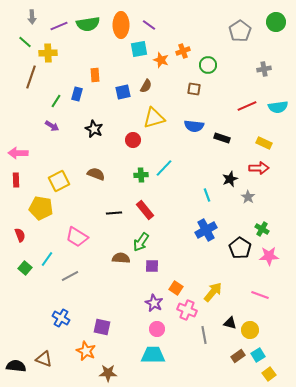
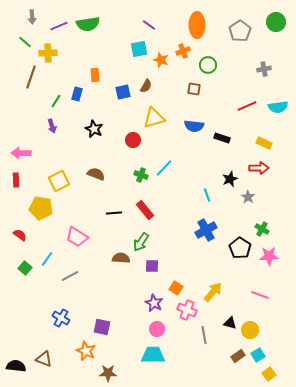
orange ellipse at (121, 25): moved 76 px right
purple arrow at (52, 126): rotated 40 degrees clockwise
pink arrow at (18, 153): moved 3 px right
green cross at (141, 175): rotated 24 degrees clockwise
red semicircle at (20, 235): rotated 32 degrees counterclockwise
